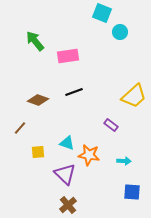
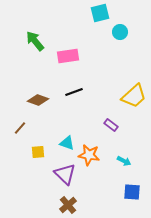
cyan square: moved 2 px left; rotated 36 degrees counterclockwise
cyan arrow: rotated 24 degrees clockwise
